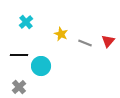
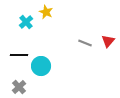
yellow star: moved 15 px left, 22 px up
